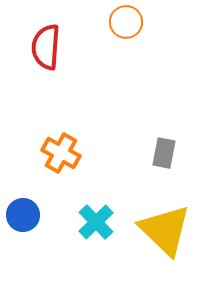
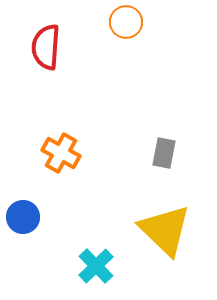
blue circle: moved 2 px down
cyan cross: moved 44 px down
